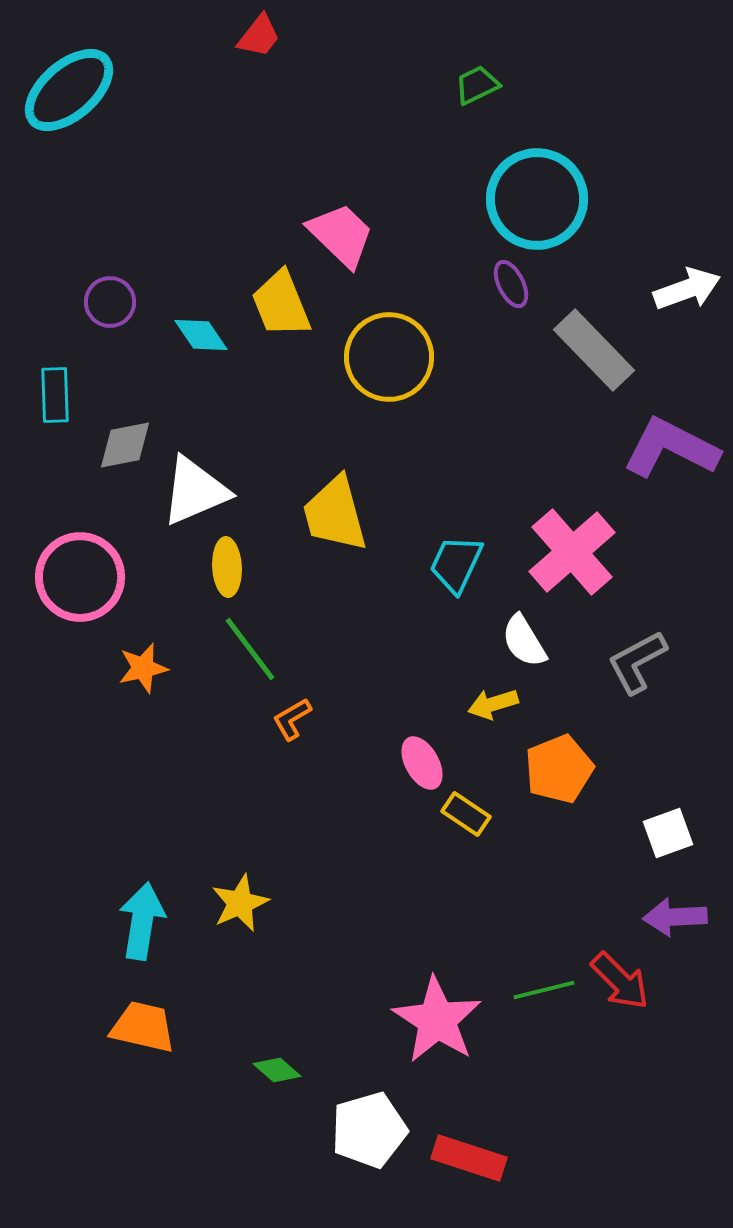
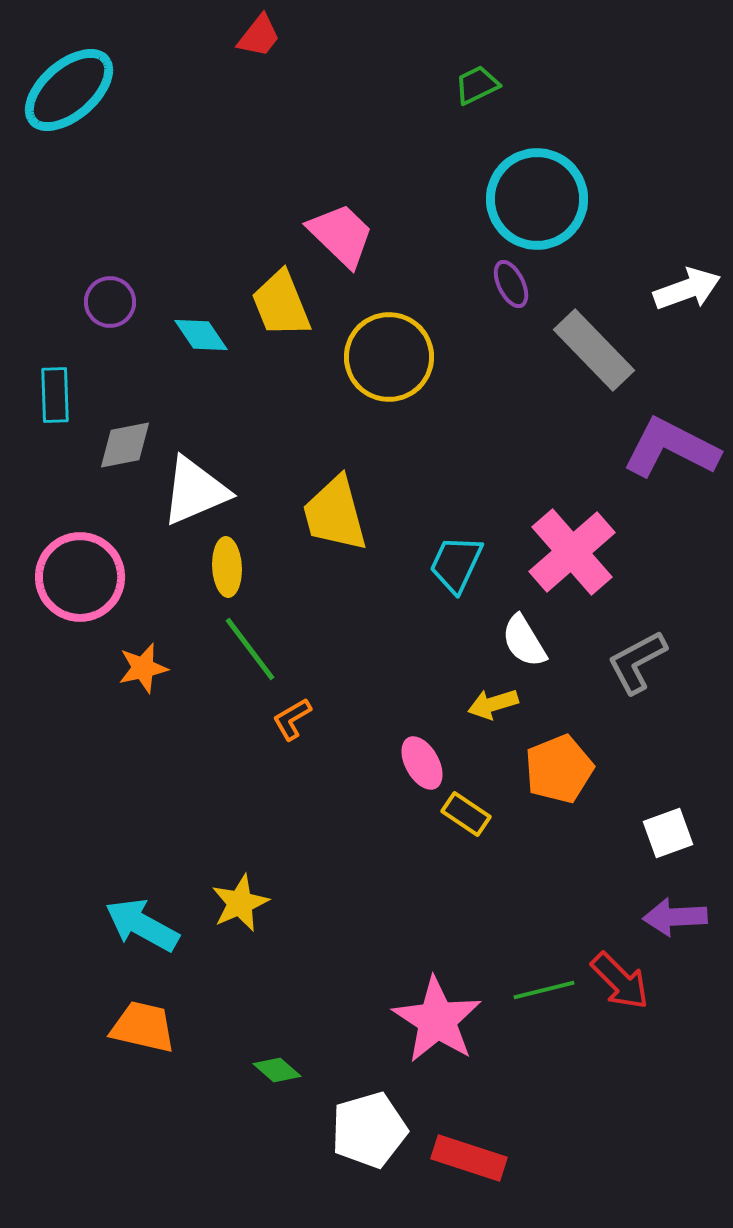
cyan arrow at (142, 921): moved 4 px down; rotated 70 degrees counterclockwise
